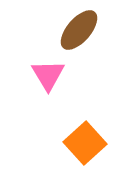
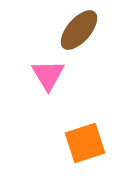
orange square: rotated 24 degrees clockwise
